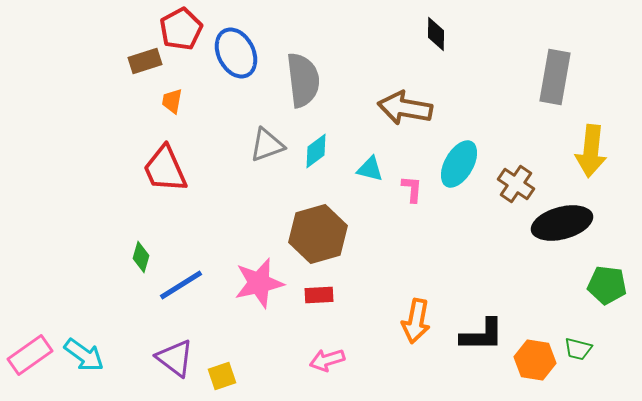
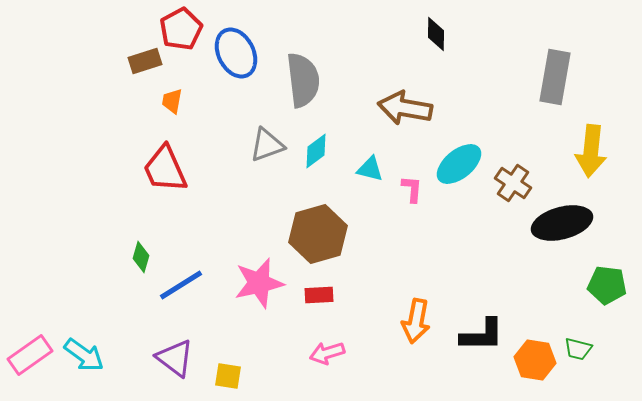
cyan ellipse: rotated 21 degrees clockwise
brown cross: moved 3 px left, 1 px up
pink arrow: moved 7 px up
yellow square: moved 6 px right; rotated 28 degrees clockwise
